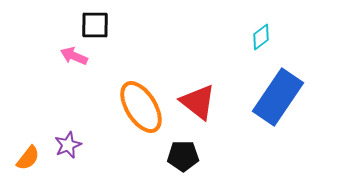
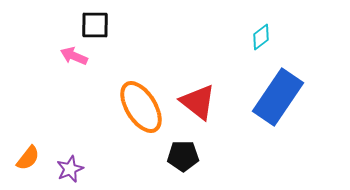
purple star: moved 2 px right, 24 px down
